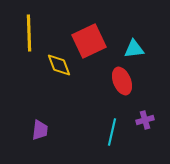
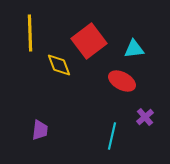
yellow line: moved 1 px right
red square: rotated 12 degrees counterclockwise
red ellipse: rotated 40 degrees counterclockwise
purple cross: moved 3 px up; rotated 24 degrees counterclockwise
cyan line: moved 4 px down
